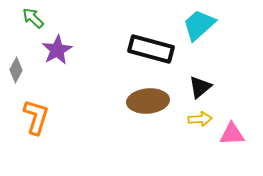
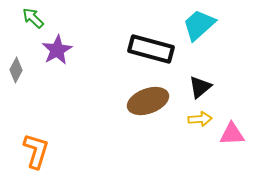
brown ellipse: rotated 15 degrees counterclockwise
orange L-shape: moved 34 px down
